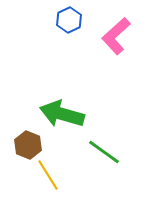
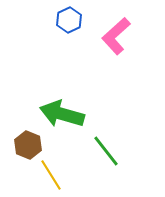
green line: moved 2 px right, 1 px up; rotated 16 degrees clockwise
yellow line: moved 3 px right
